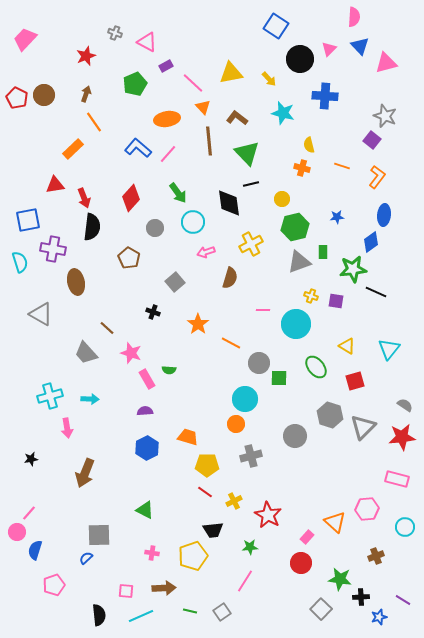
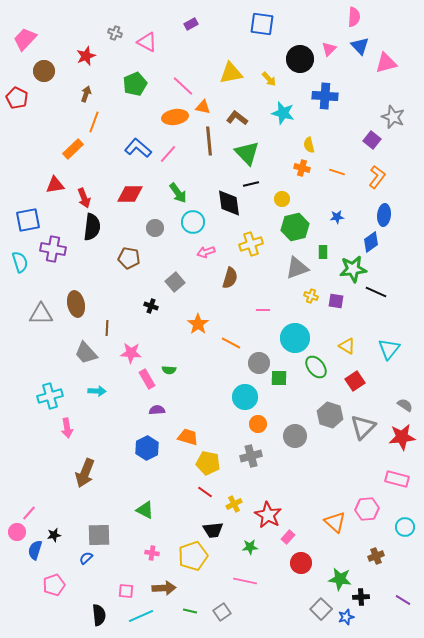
blue square at (276, 26): moved 14 px left, 2 px up; rotated 25 degrees counterclockwise
purple rectangle at (166, 66): moved 25 px right, 42 px up
pink line at (193, 83): moved 10 px left, 3 px down
brown circle at (44, 95): moved 24 px up
orange triangle at (203, 107): rotated 35 degrees counterclockwise
gray star at (385, 116): moved 8 px right, 1 px down
orange ellipse at (167, 119): moved 8 px right, 2 px up
orange line at (94, 122): rotated 55 degrees clockwise
orange line at (342, 166): moved 5 px left, 6 px down
red diamond at (131, 198): moved 1 px left, 4 px up; rotated 48 degrees clockwise
yellow cross at (251, 244): rotated 10 degrees clockwise
brown pentagon at (129, 258): rotated 20 degrees counterclockwise
gray triangle at (299, 262): moved 2 px left, 6 px down
brown ellipse at (76, 282): moved 22 px down
black cross at (153, 312): moved 2 px left, 6 px up
gray triangle at (41, 314): rotated 30 degrees counterclockwise
cyan circle at (296, 324): moved 1 px left, 14 px down
brown line at (107, 328): rotated 49 degrees clockwise
pink star at (131, 353): rotated 15 degrees counterclockwise
red square at (355, 381): rotated 18 degrees counterclockwise
cyan arrow at (90, 399): moved 7 px right, 8 px up
cyan circle at (245, 399): moved 2 px up
purple semicircle at (145, 411): moved 12 px right, 1 px up
orange circle at (236, 424): moved 22 px right
black star at (31, 459): moved 23 px right, 76 px down
yellow pentagon at (207, 465): moved 1 px right, 2 px up; rotated 10 degrees clockwise
yellow cross at (234, 501): moved 3 px down
pink rectangle at (307, 537): moved 19 px left
pink line at (245, 581): rotated 70 degrees clockwise
blue star at (379, 617): moved 33 px left
